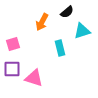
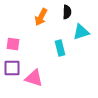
black semicircle: rotated 48 degrees counterclockwise
orange arrow: moved 1 px left, 5 px up
cyan triangle: moved 1 px left, 1 px down
pink square: rotated 24 degrees clockwise
purple square: moved 1 px up
